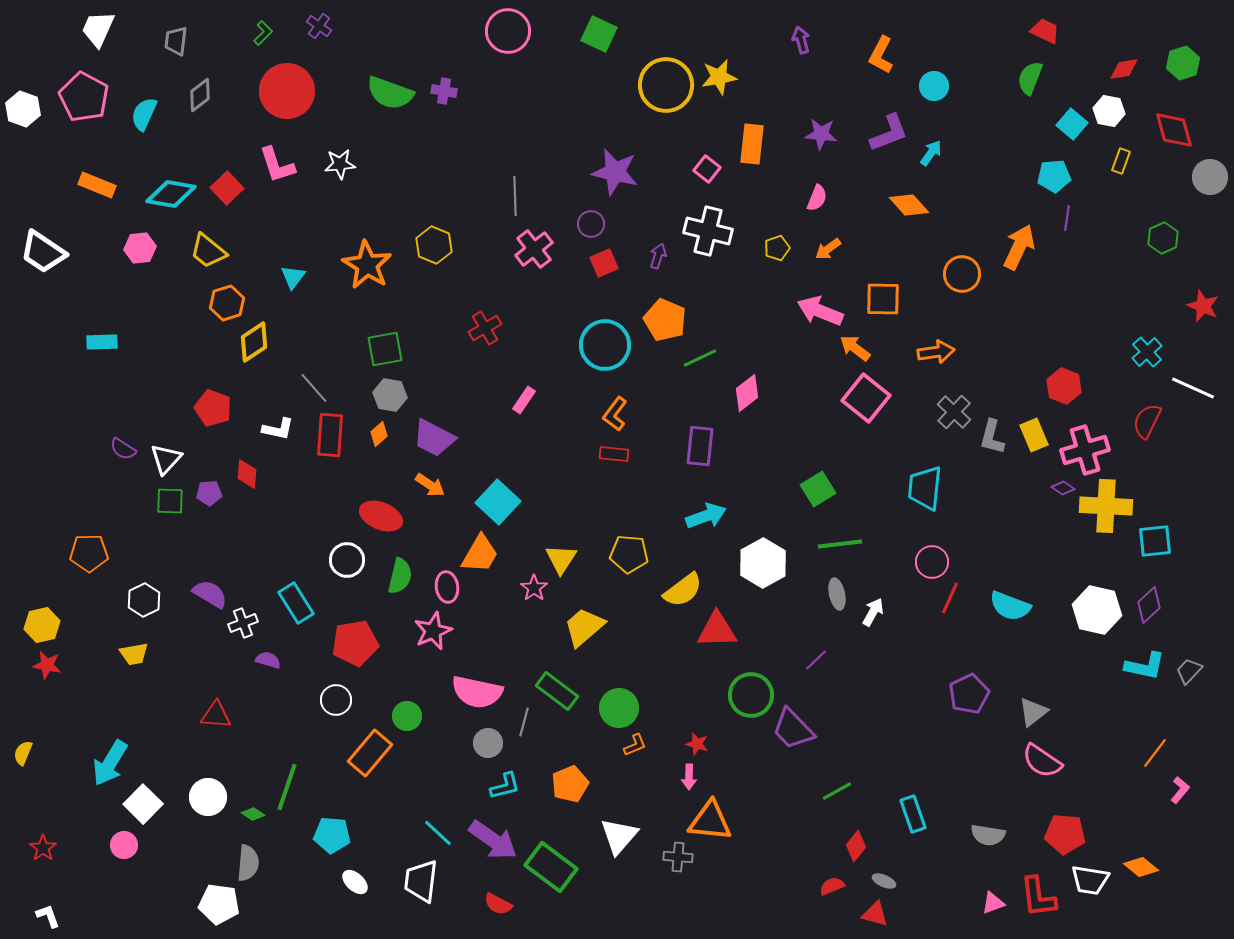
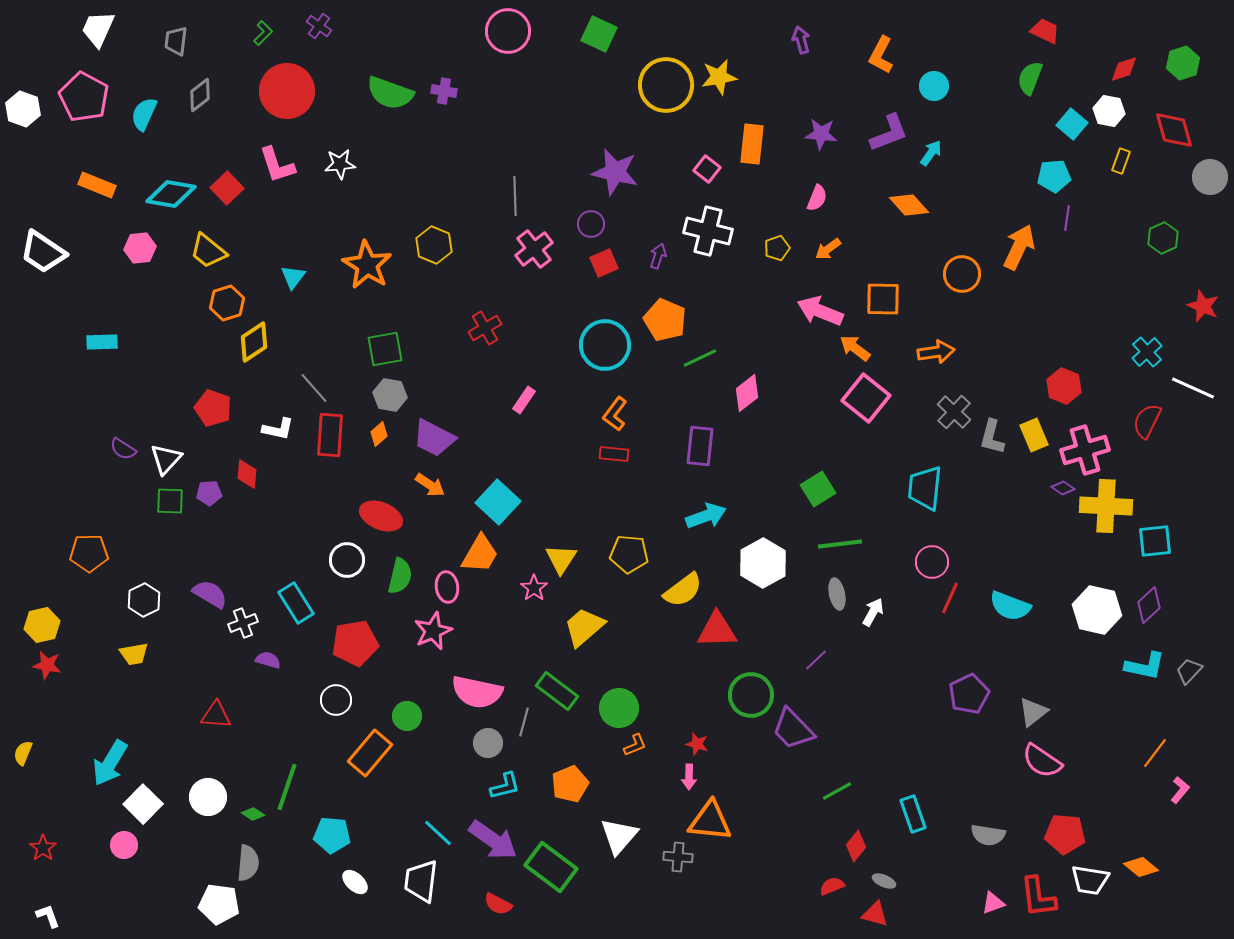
red diamond at (1124, 69): rotated 8 degrees counterclockwise
